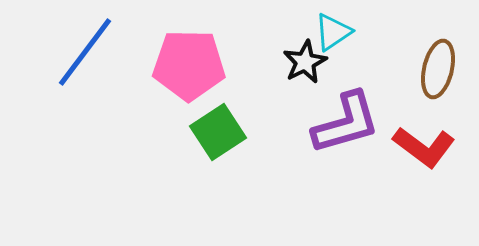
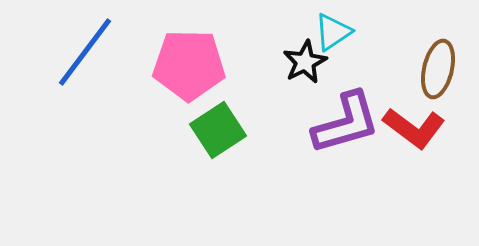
green square: moved 2 px up
red L-shape: moved 10 px left, 19 px up
